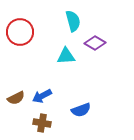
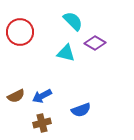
cyan semicircle: rotated 30 degrees counterclockwise
cyan triangle: moved 3 px up; rotated 18 degrees clockwise
brown semicircle: moved 2 px up
brown cross: rotated 24 degrees counterclockwise
